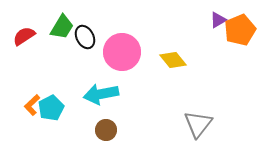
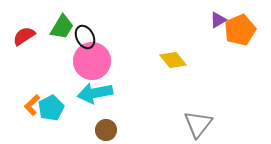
pink circle: moved 30 px left, 9 px down
cyan arrow: moved 6 px left, 1 px up
